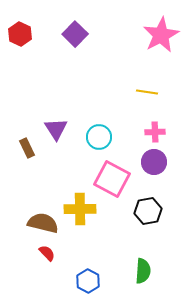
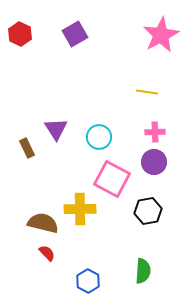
purple square: rotated 15 degrees clockwise
